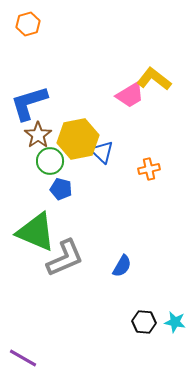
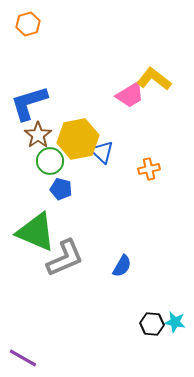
black hexagon: moved 8 px right, 2 px down
